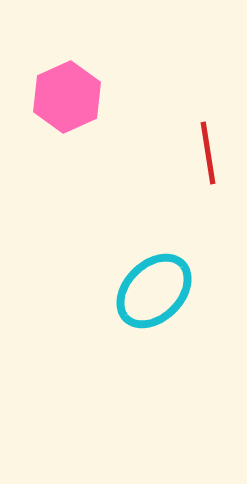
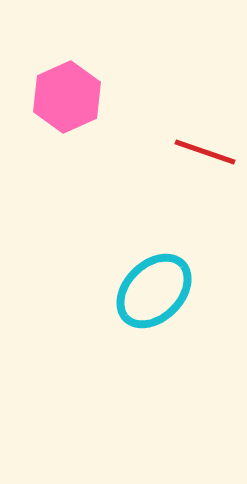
red line: moved 3 px left, 1 px up; rotated 62 degrees counterclockwise
